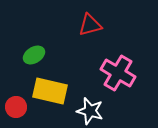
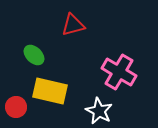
red triangle: moved 17 px left
green ellipse: rotated 75 degrees clockwise
pink cross: moved 1 px right, 1 px up
white star: moved 9 px right; rotated 12 degrees clockwise
